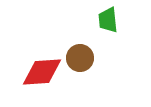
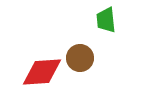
green trapezoid: moved 2 px left
